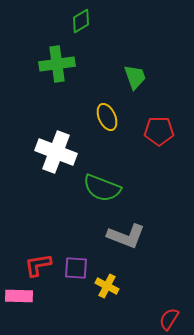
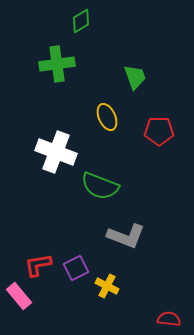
green semicircle: moved 2 px left, 2 px up
purple square: rotated 30 degrees counterclockwise
pink rectangle: rotated 48 degrees clockwise
red semicircle: rotated 65 degrees clockwise
